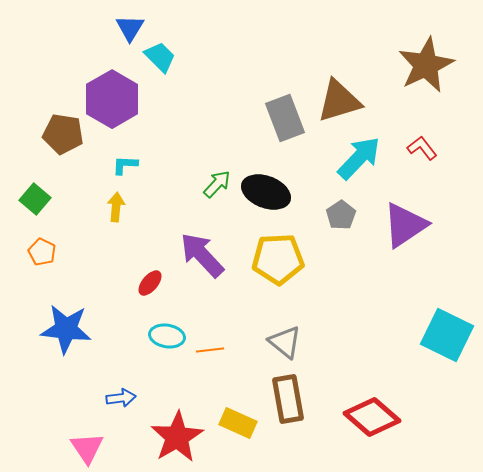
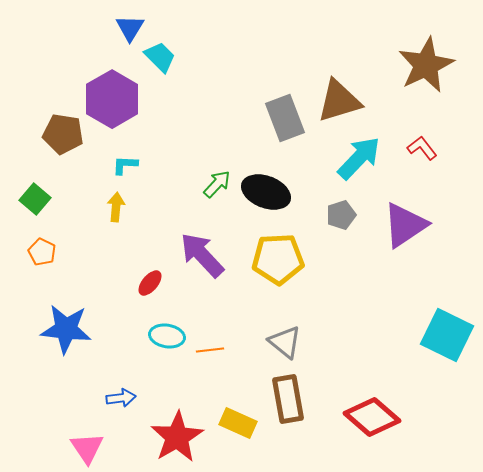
gray pentagon: rotated 16 degrees clockwise
